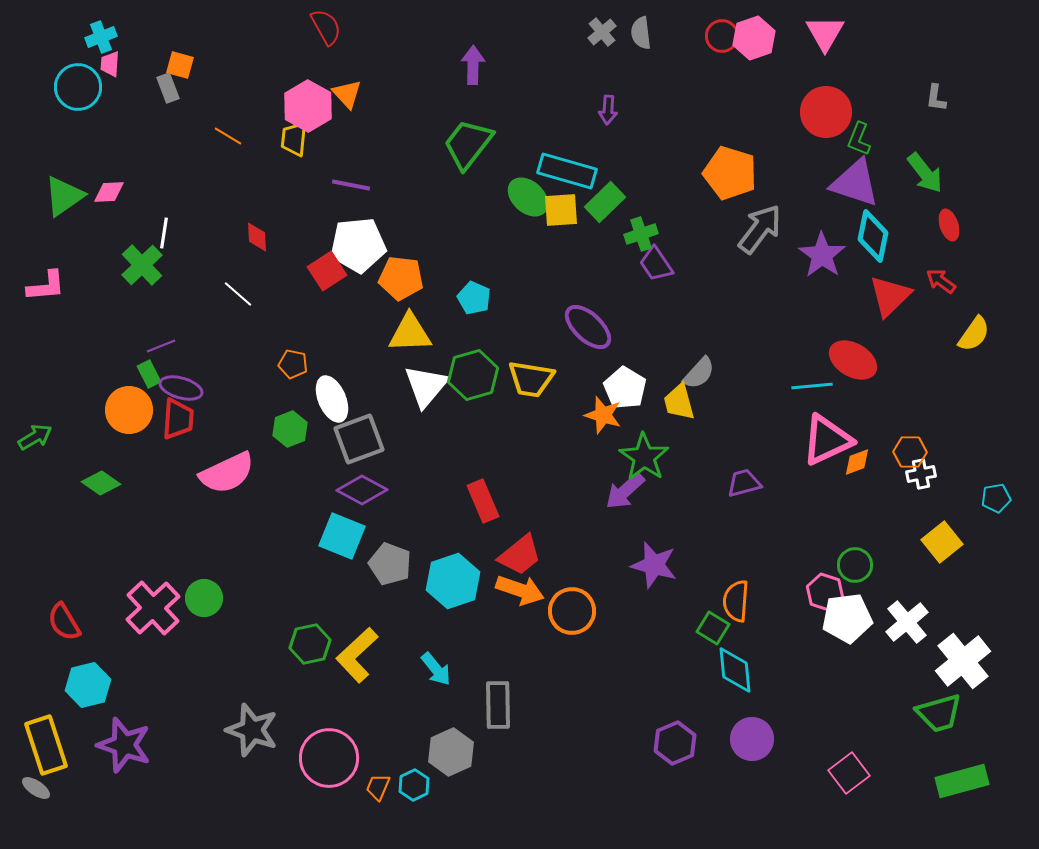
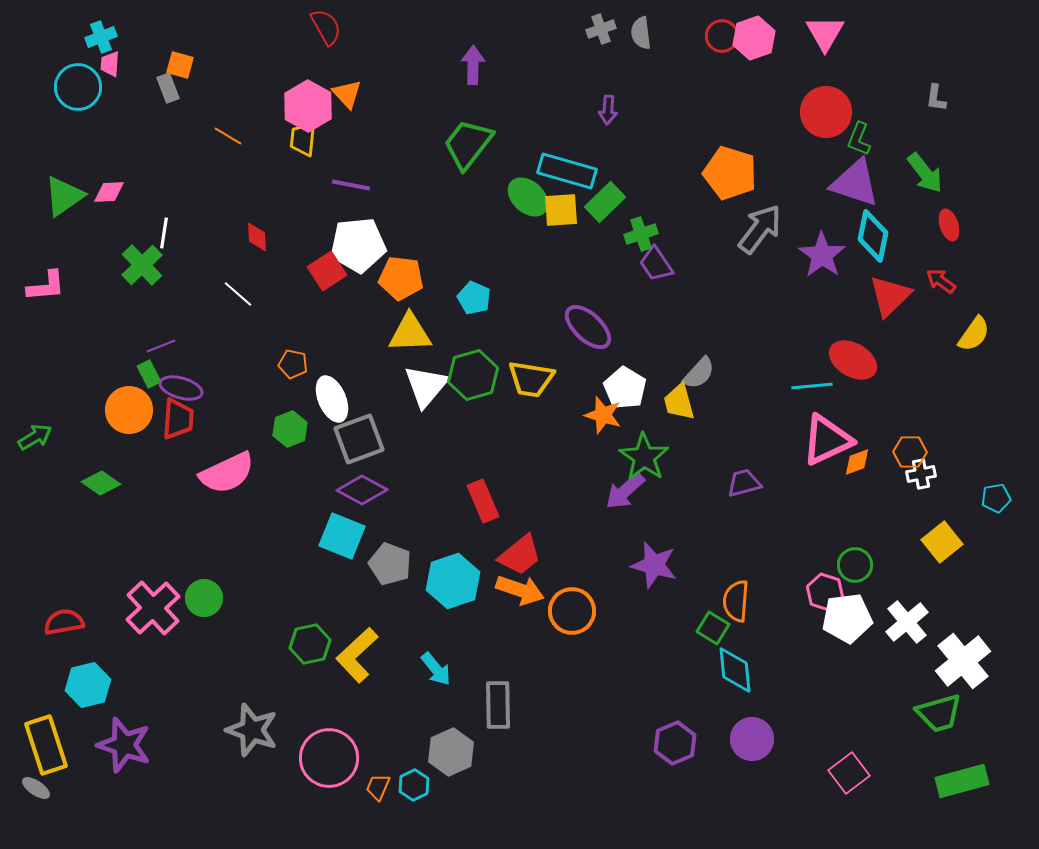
gray cross at (602, 32): moved 1 px left, 3 px up; rotated 20 degrees clockwise
yellow trapezoid at (294, 139): moved 9 px right
red semicircle at (64, 622): rotated 111 degrees clockwise
